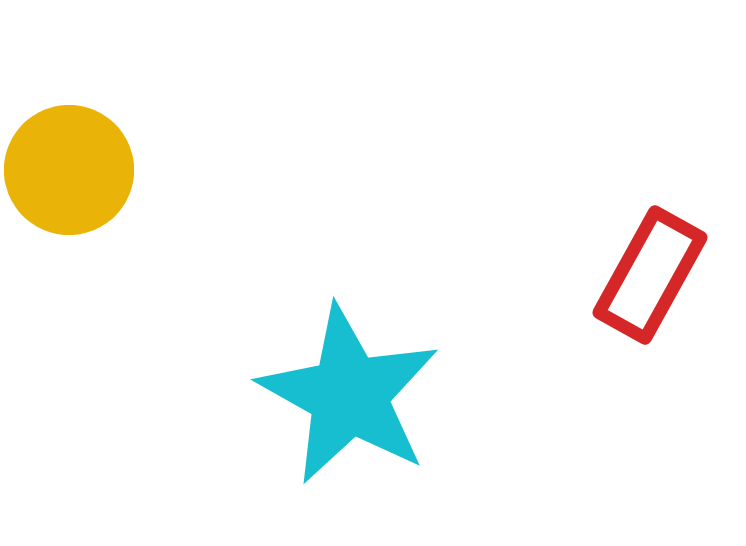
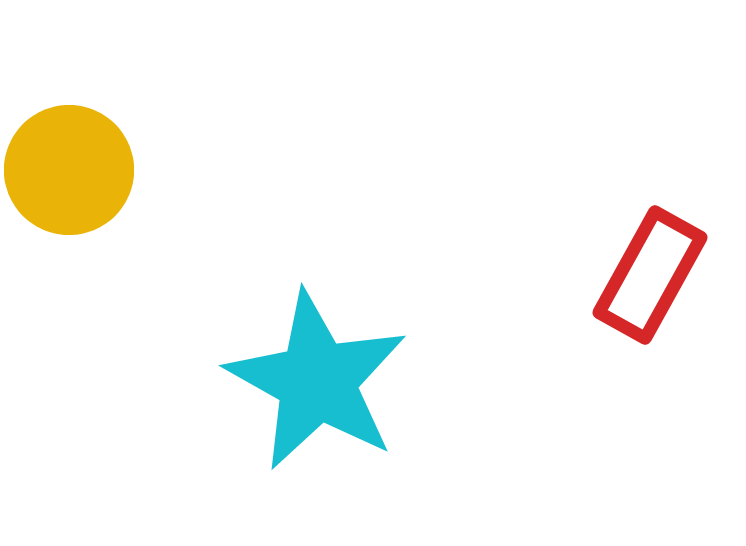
cyan star: moved 32 px left, 14 px up
